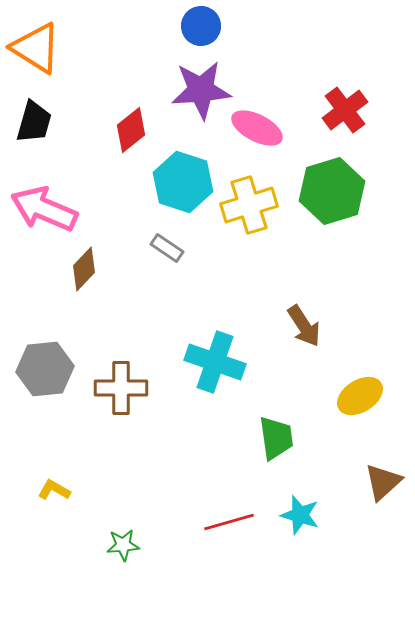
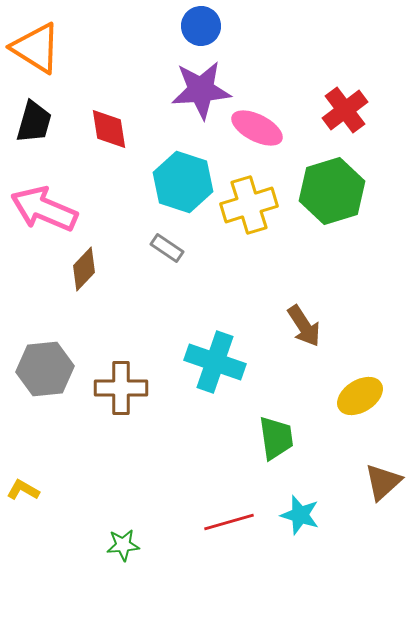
red diamond: moved 22 px left, 1 px up; rotated 60 degrees counterclockwise
yellow L-shape: moved 31 px left
